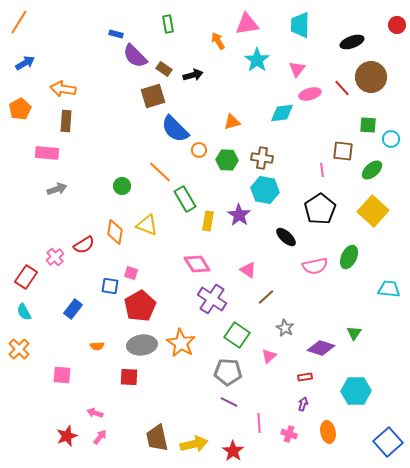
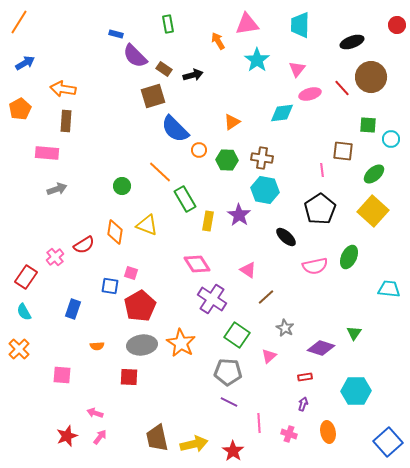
orange triangle at (232, 122): rotated 18 degrees counterclockwise
green ellipse at (372, 170): moved 2 px right, 4 px down
blue rectangle at (73, 309): rotated 18 degrees counterclockwise
